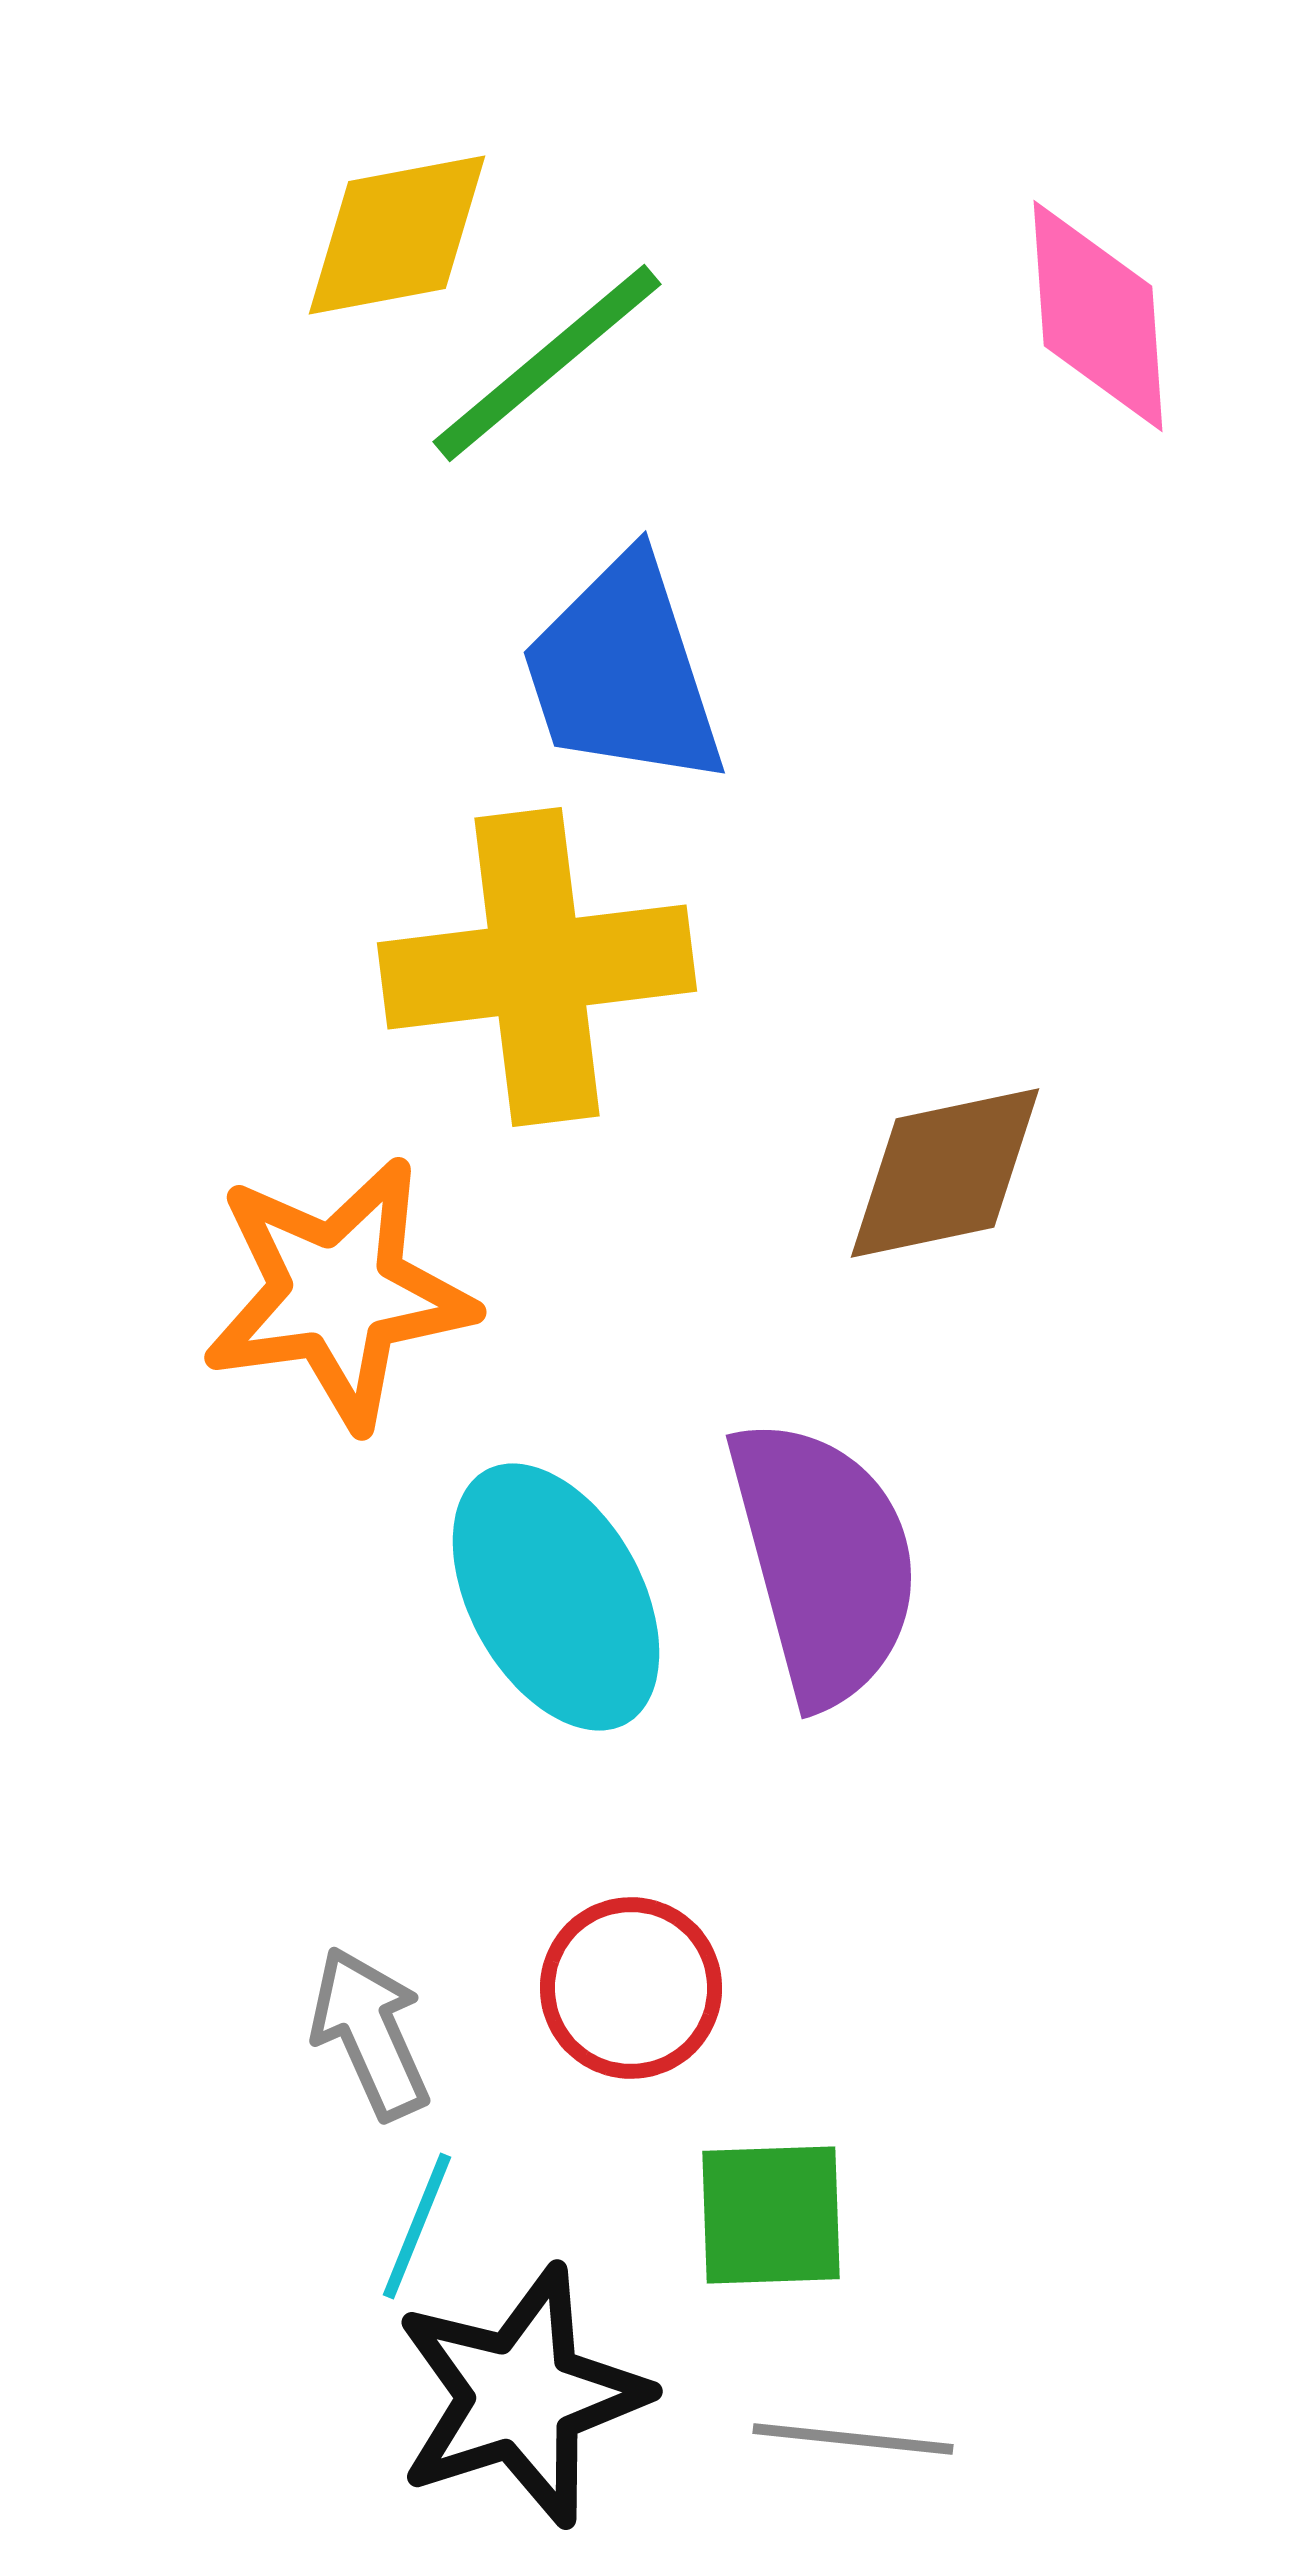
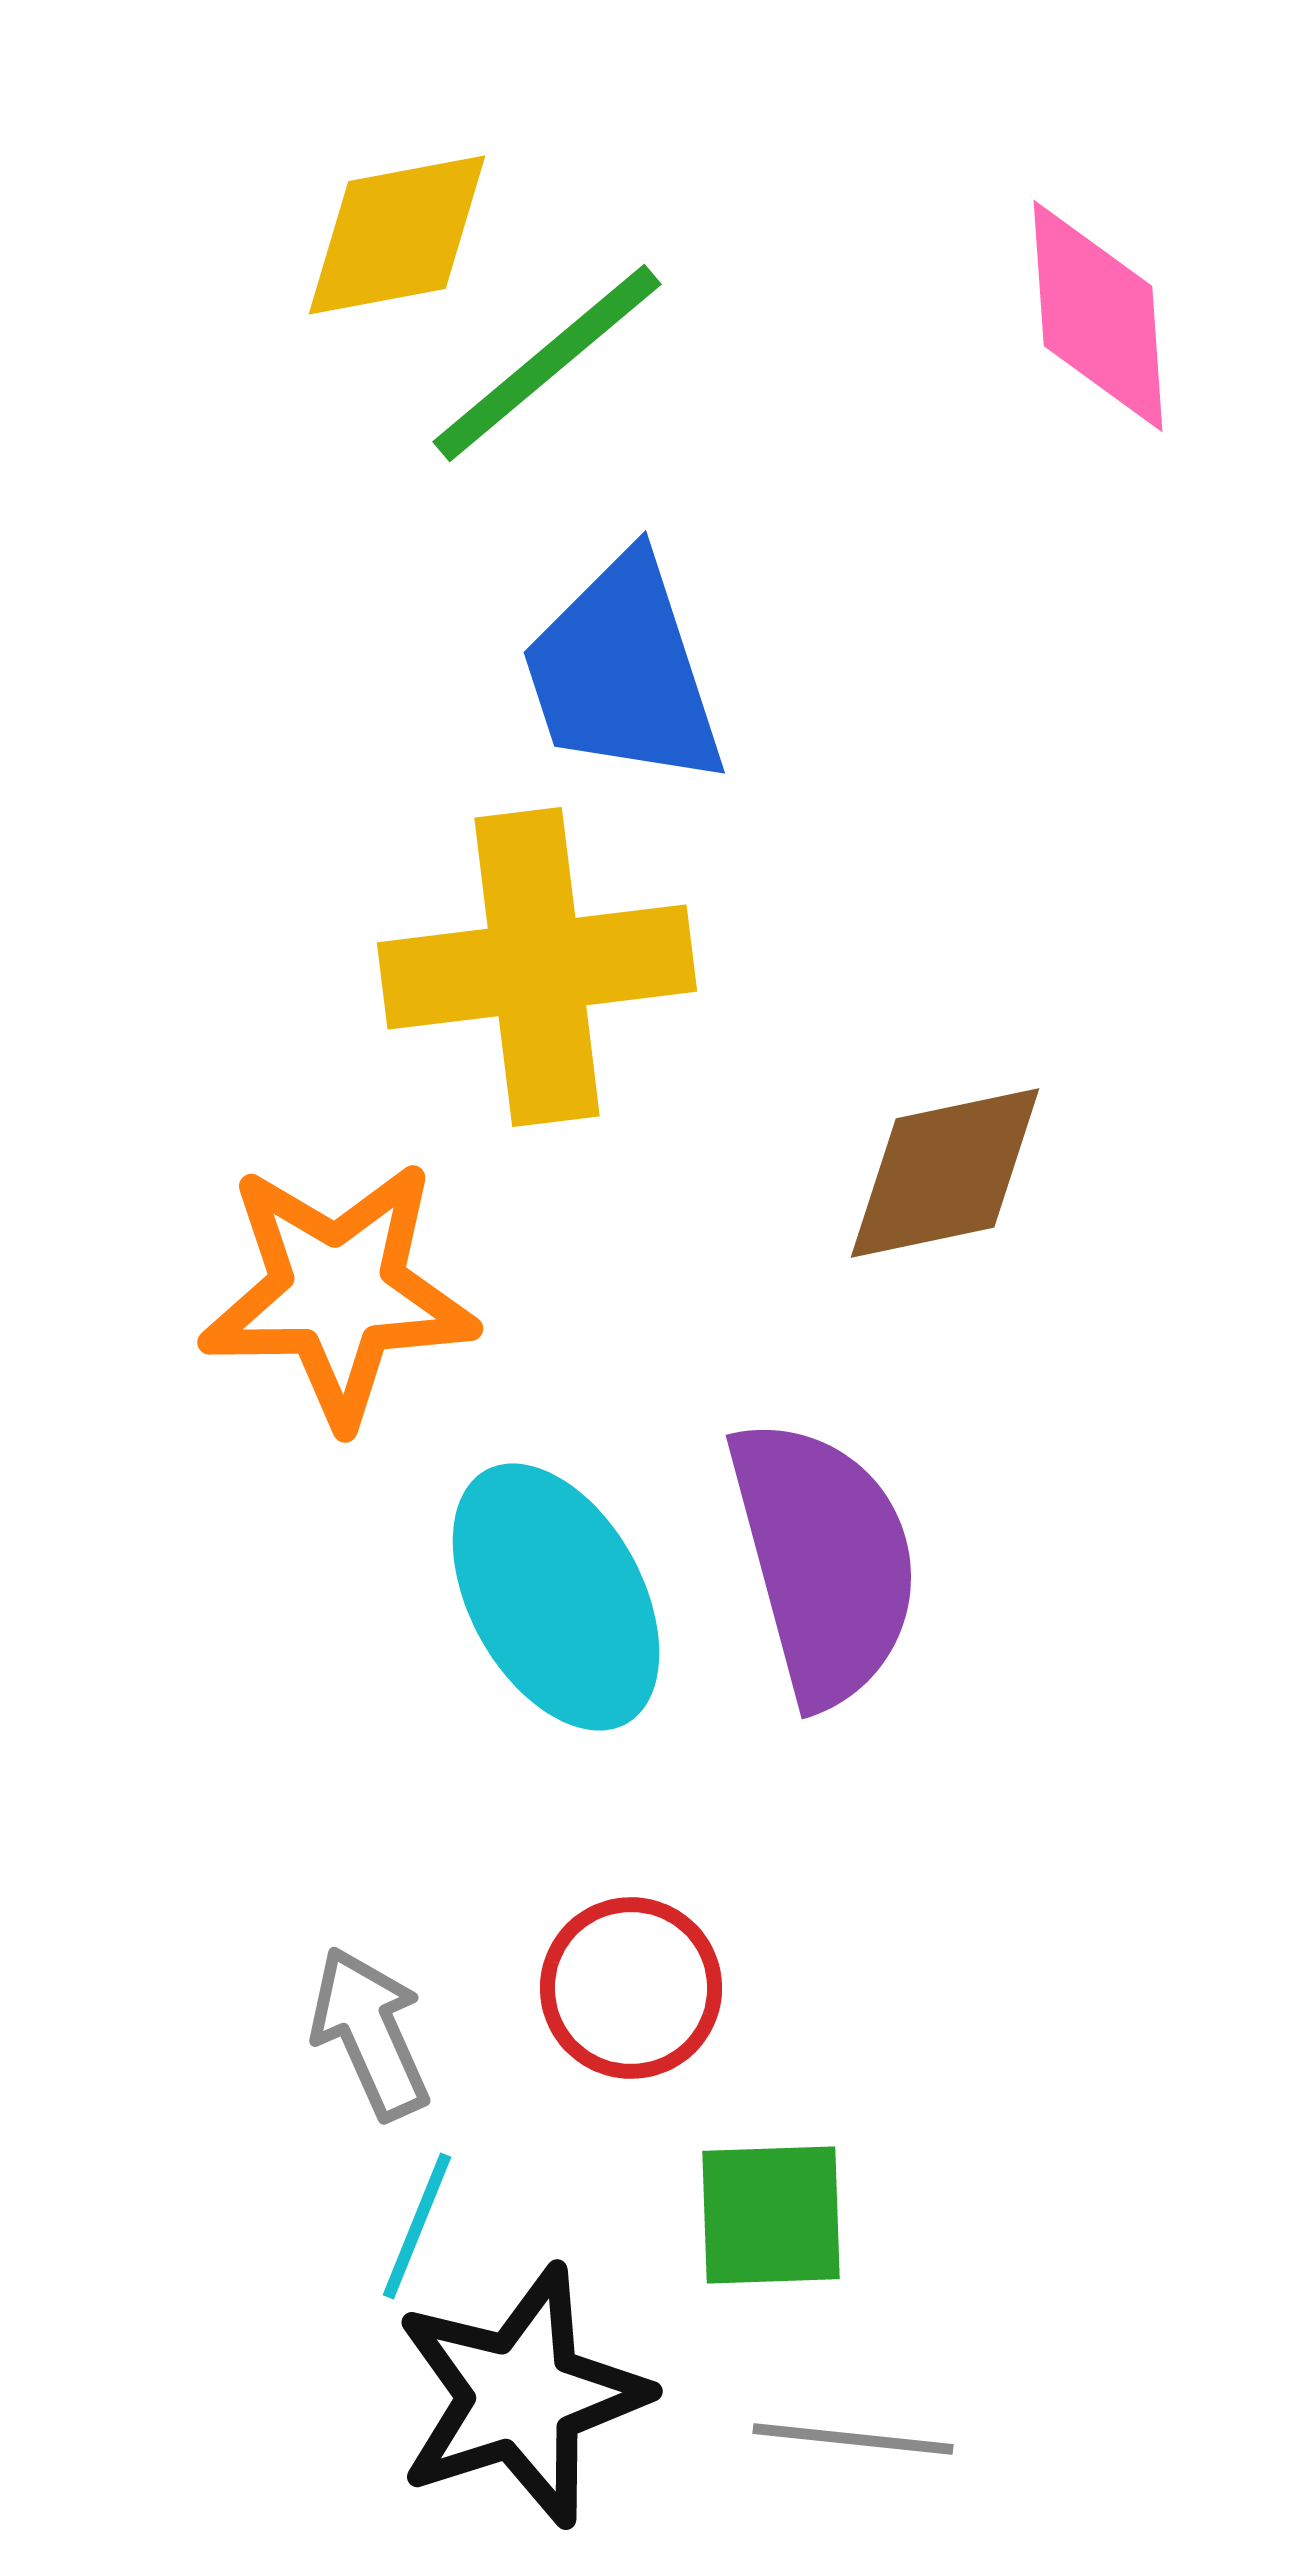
orange star: rotated 7 degrees clockwise
